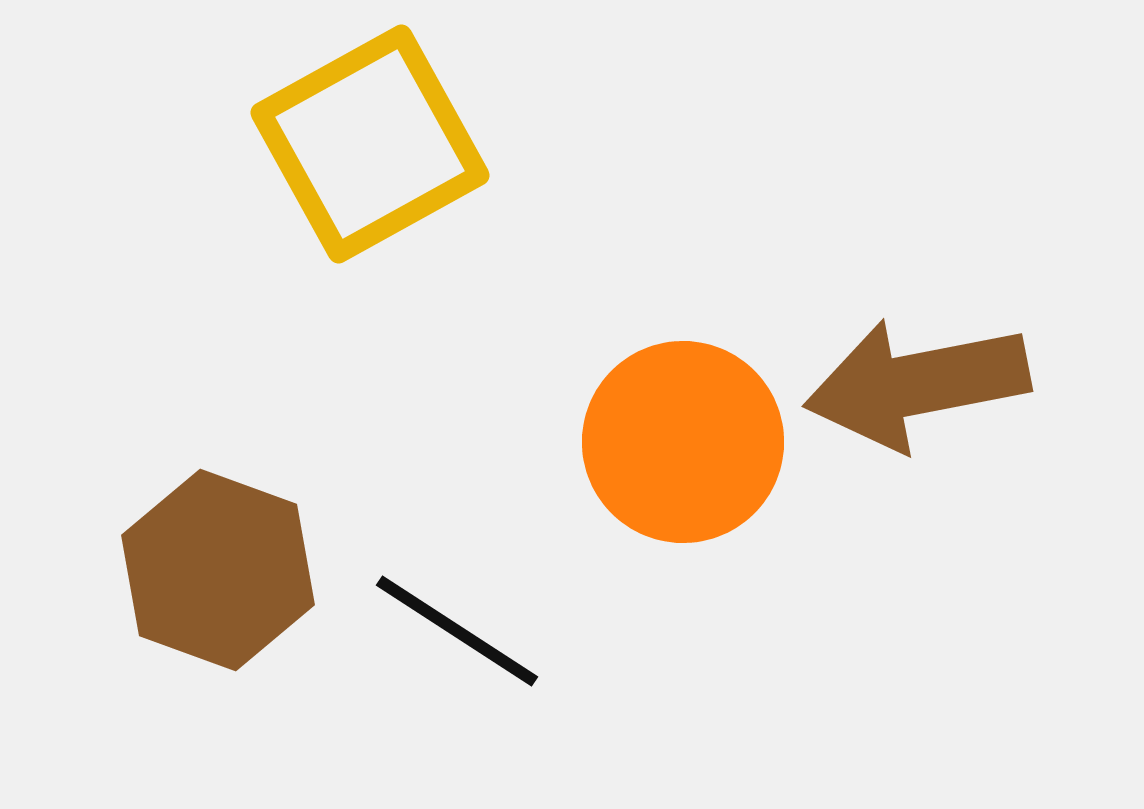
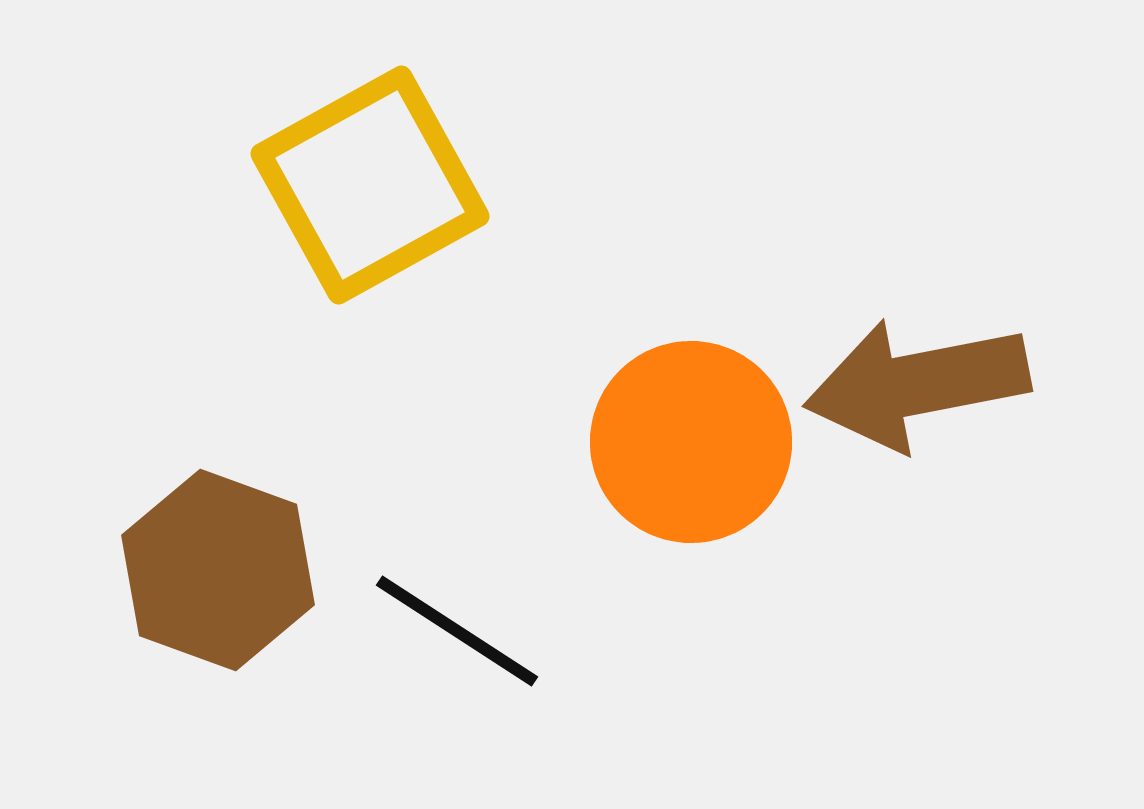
yellow square: moved 41 px down
orange circle: moved 8 px right
